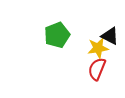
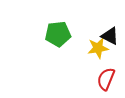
green pentagon: moved 1 px right, 1 px up; rotated 15 degrees clockwise
red semicircle: moved 9 px right, 10 px down
